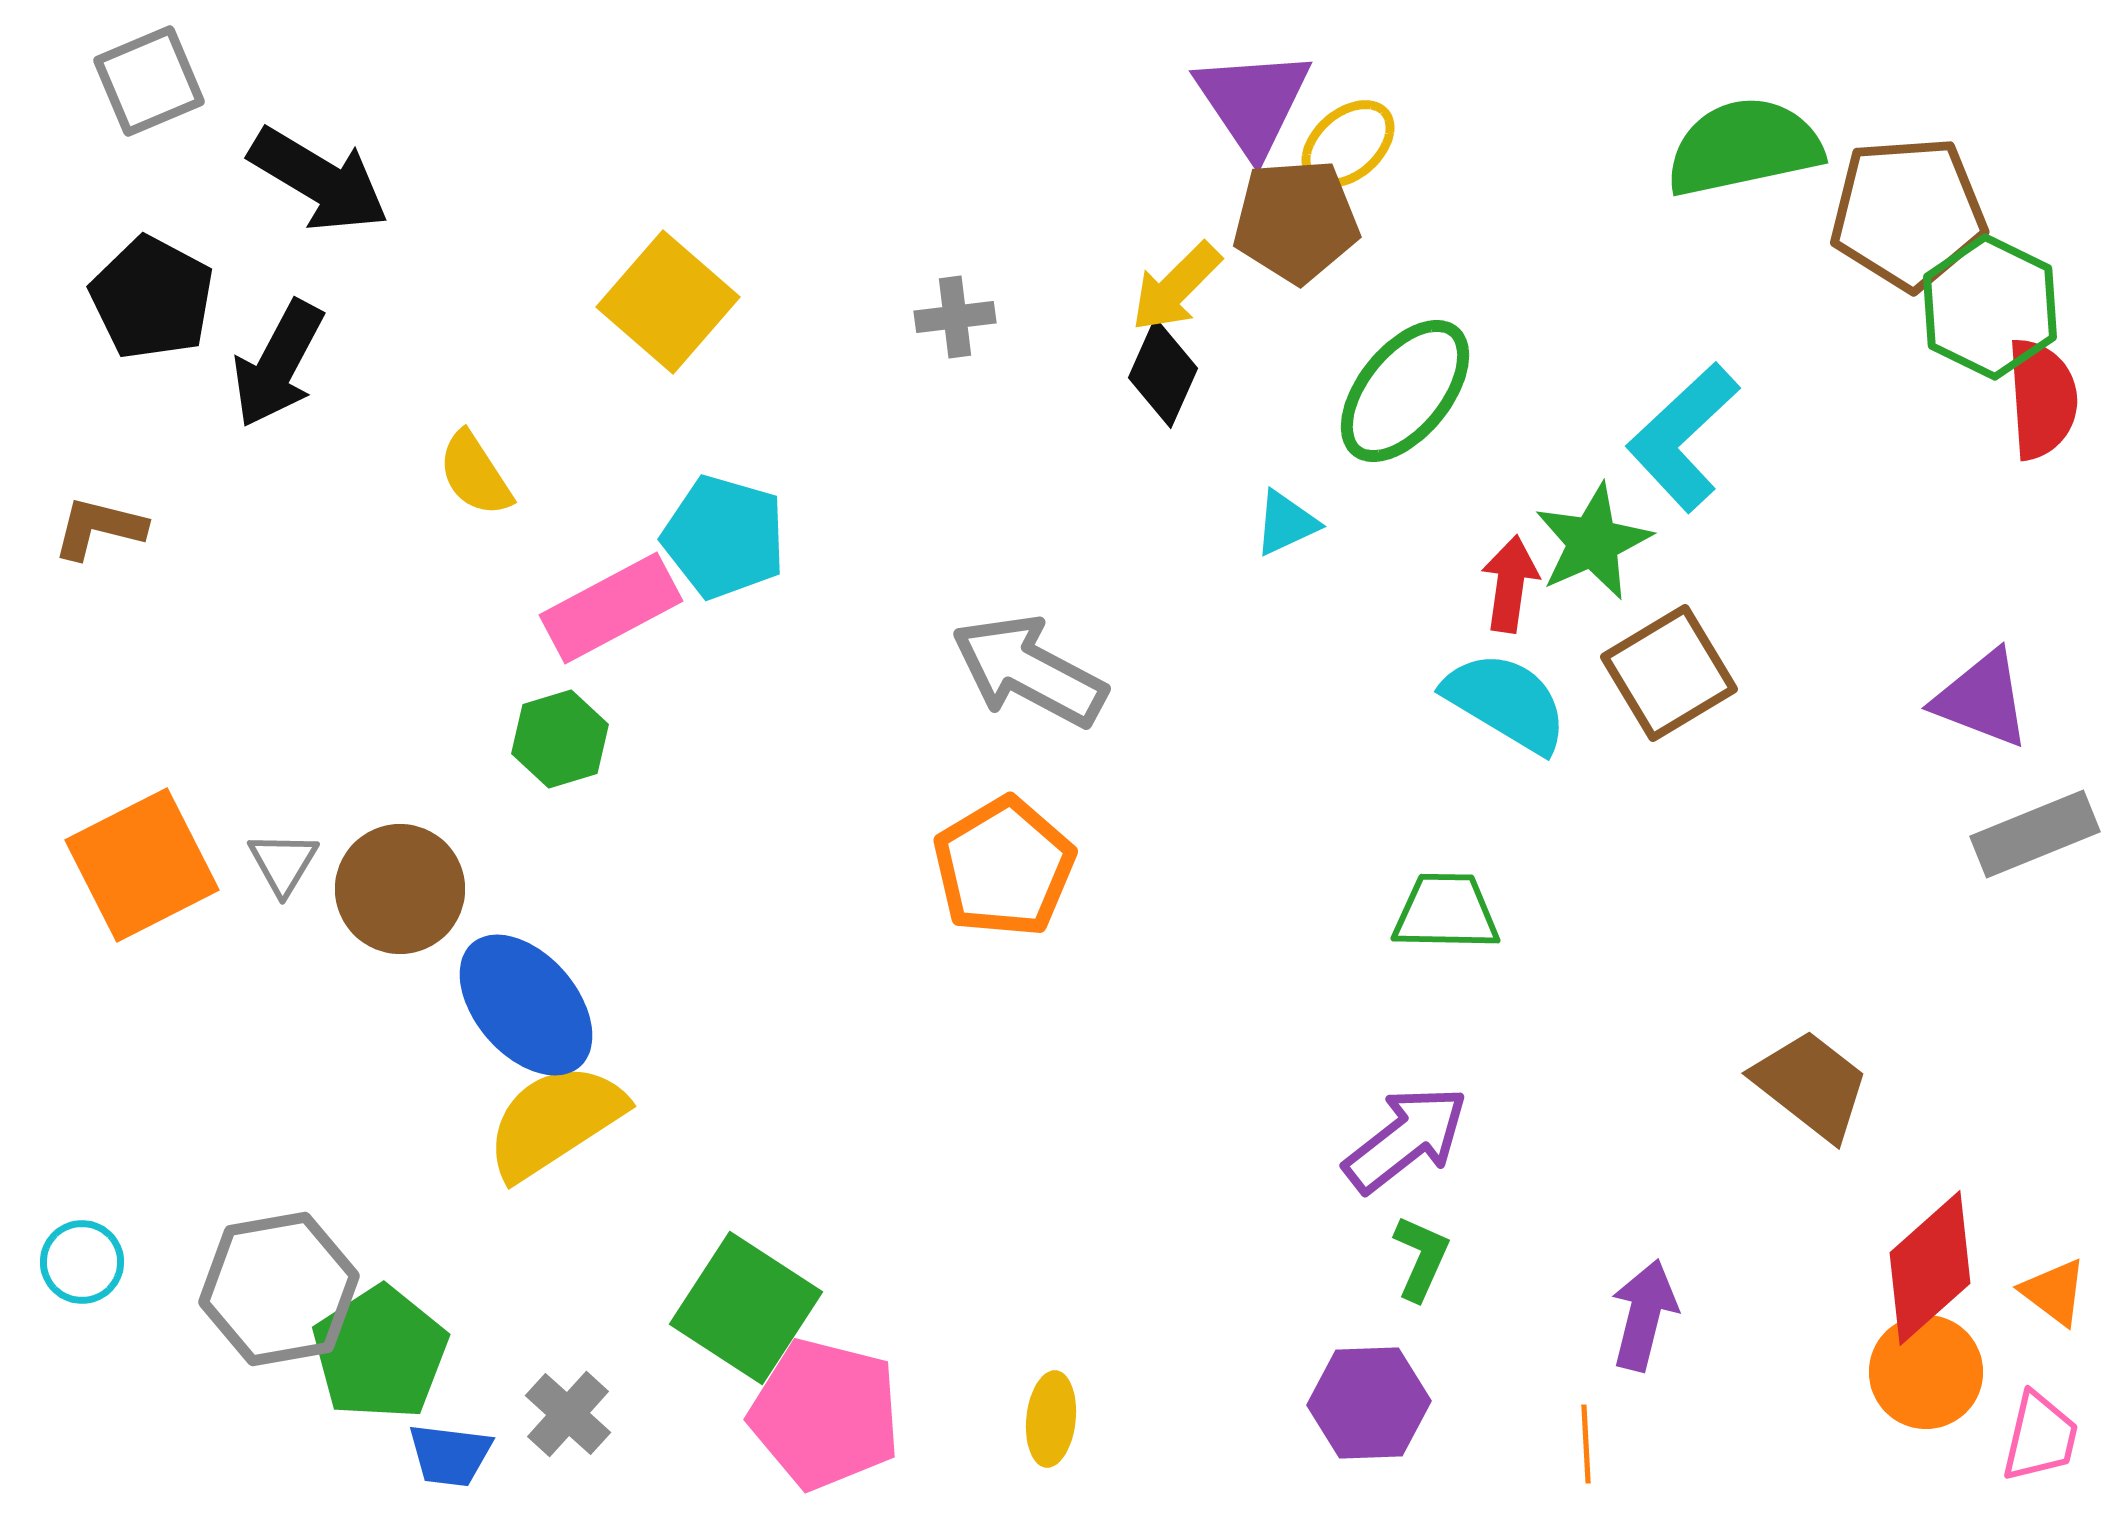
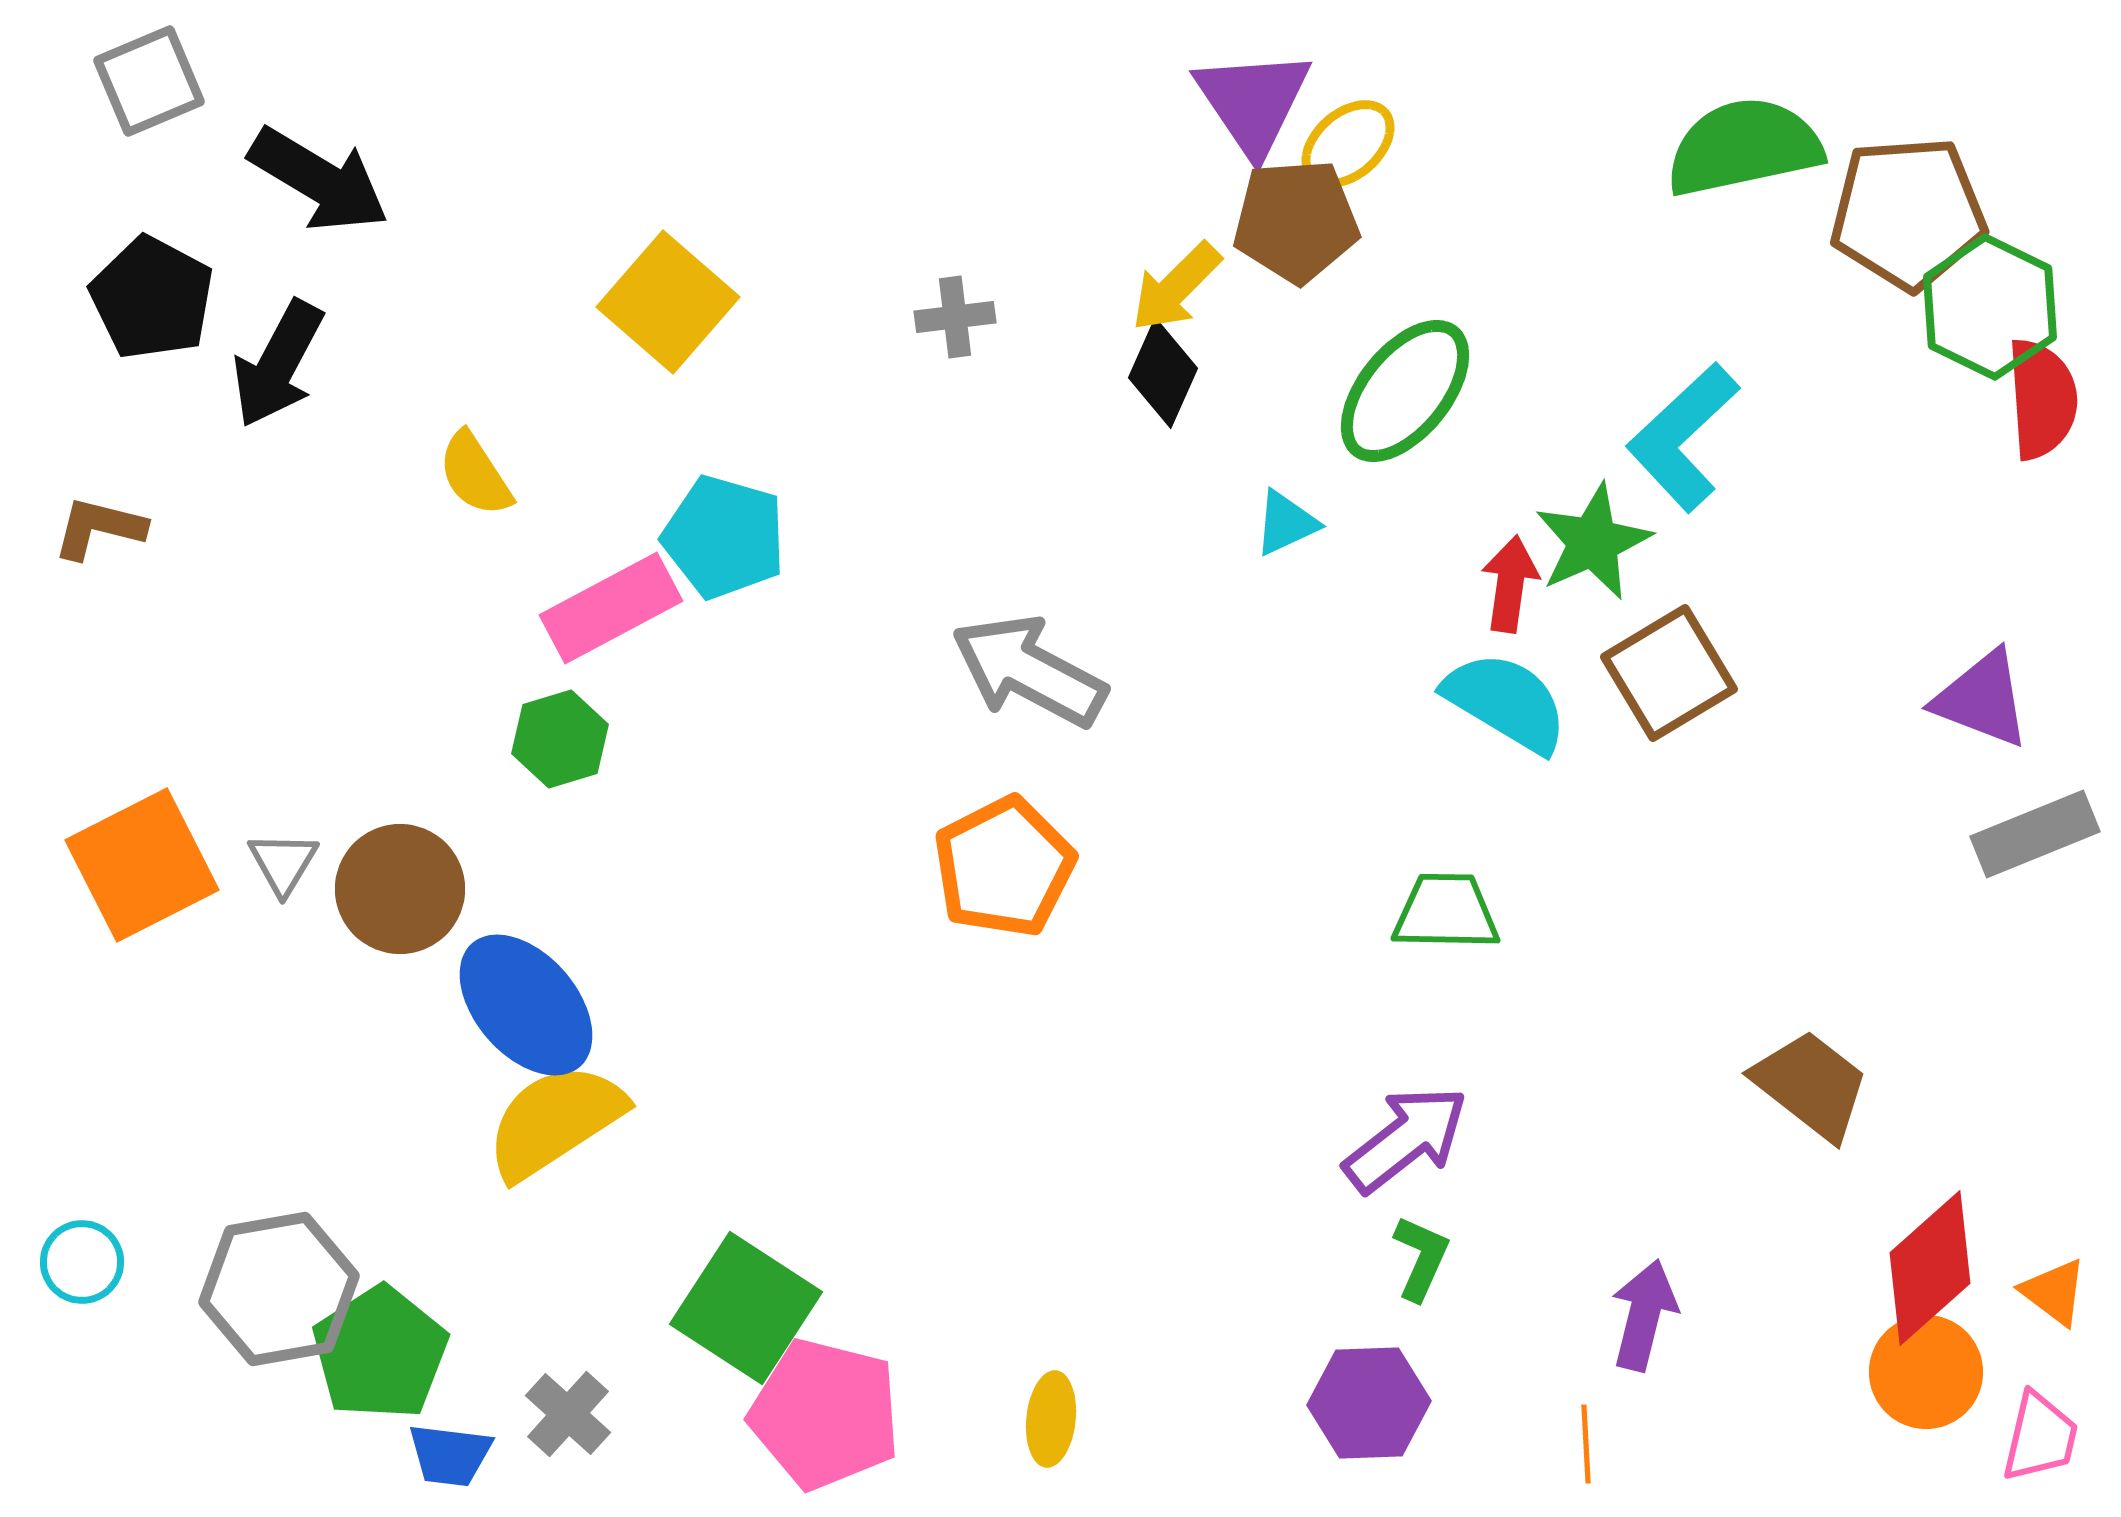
orange pentagon at (1004, 867): rotated 4 degrees clockwise
